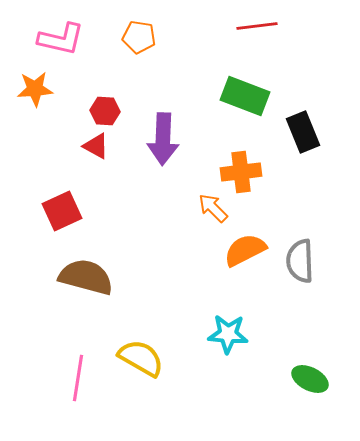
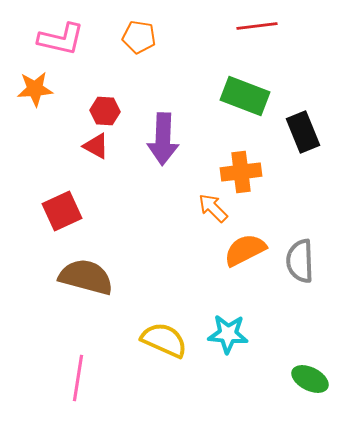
yellow semicircle: moved 23 px right, 18 px up; rotated 6 degrees counterclockwise
